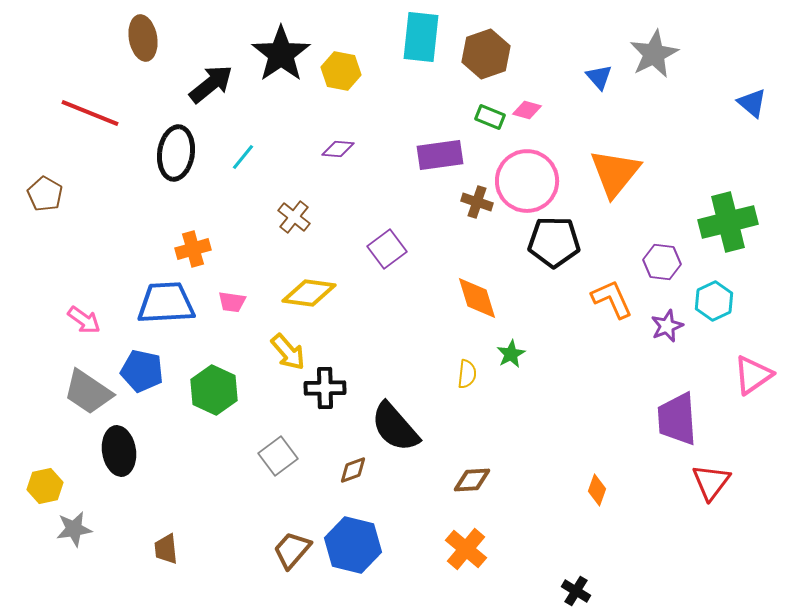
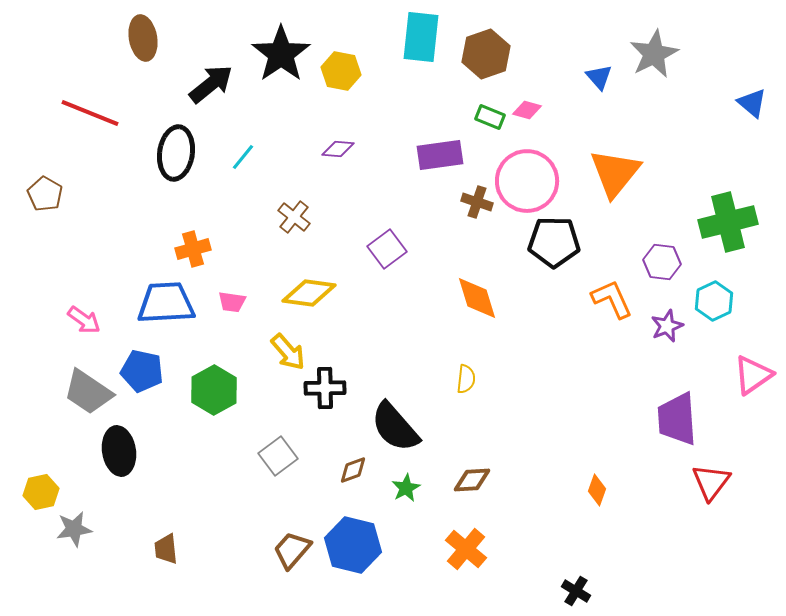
green star at (511, 354): moved 105 px left, 134 px down
yellow semicircle at (467, 374): moved 1 px left, 5 px down
green hexagon at (214, 390): rotated 6 degrees clockwise
yellow hexagon at (45, 486): moved 4 px left, 6 px down
